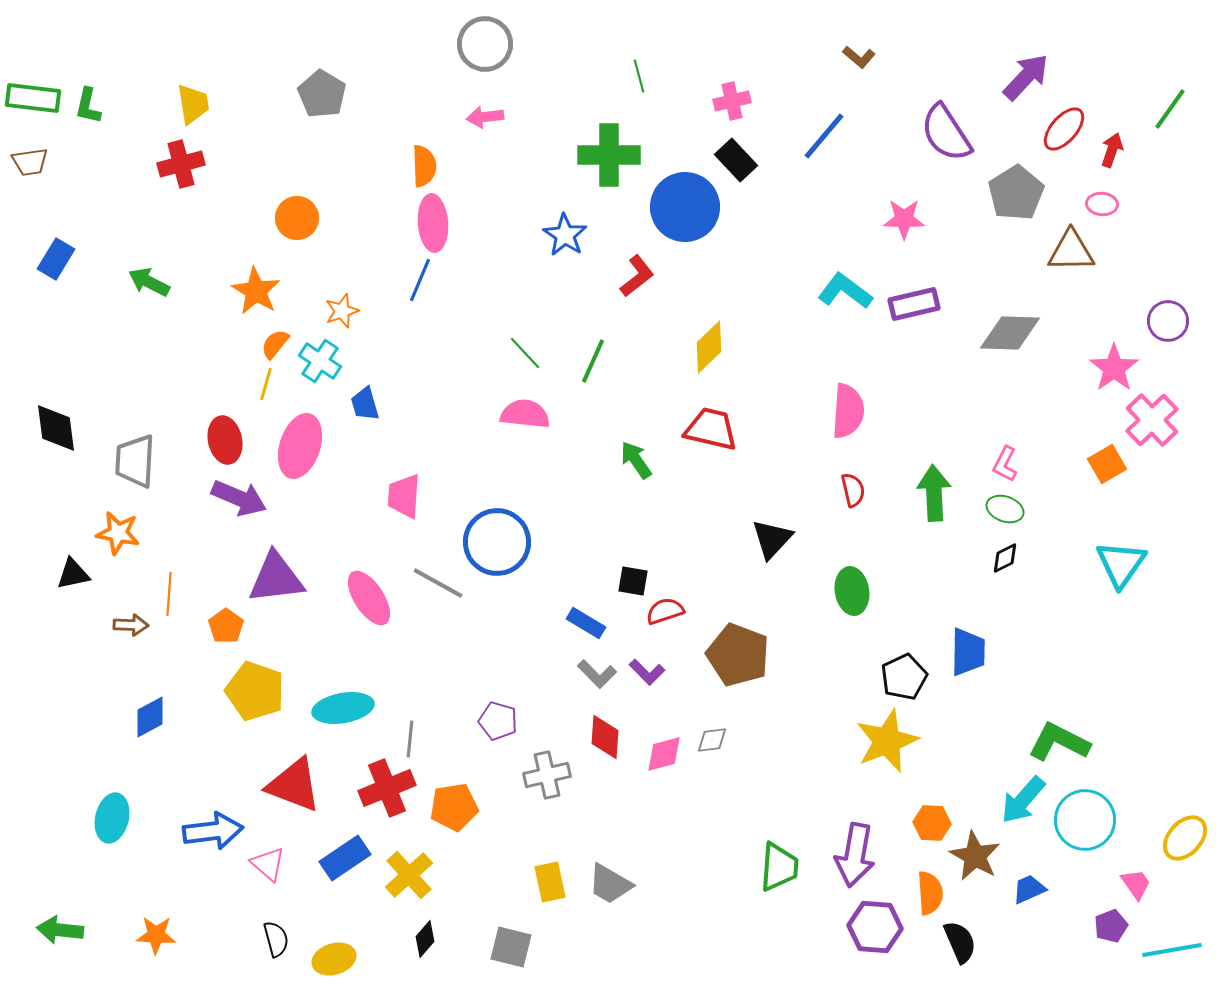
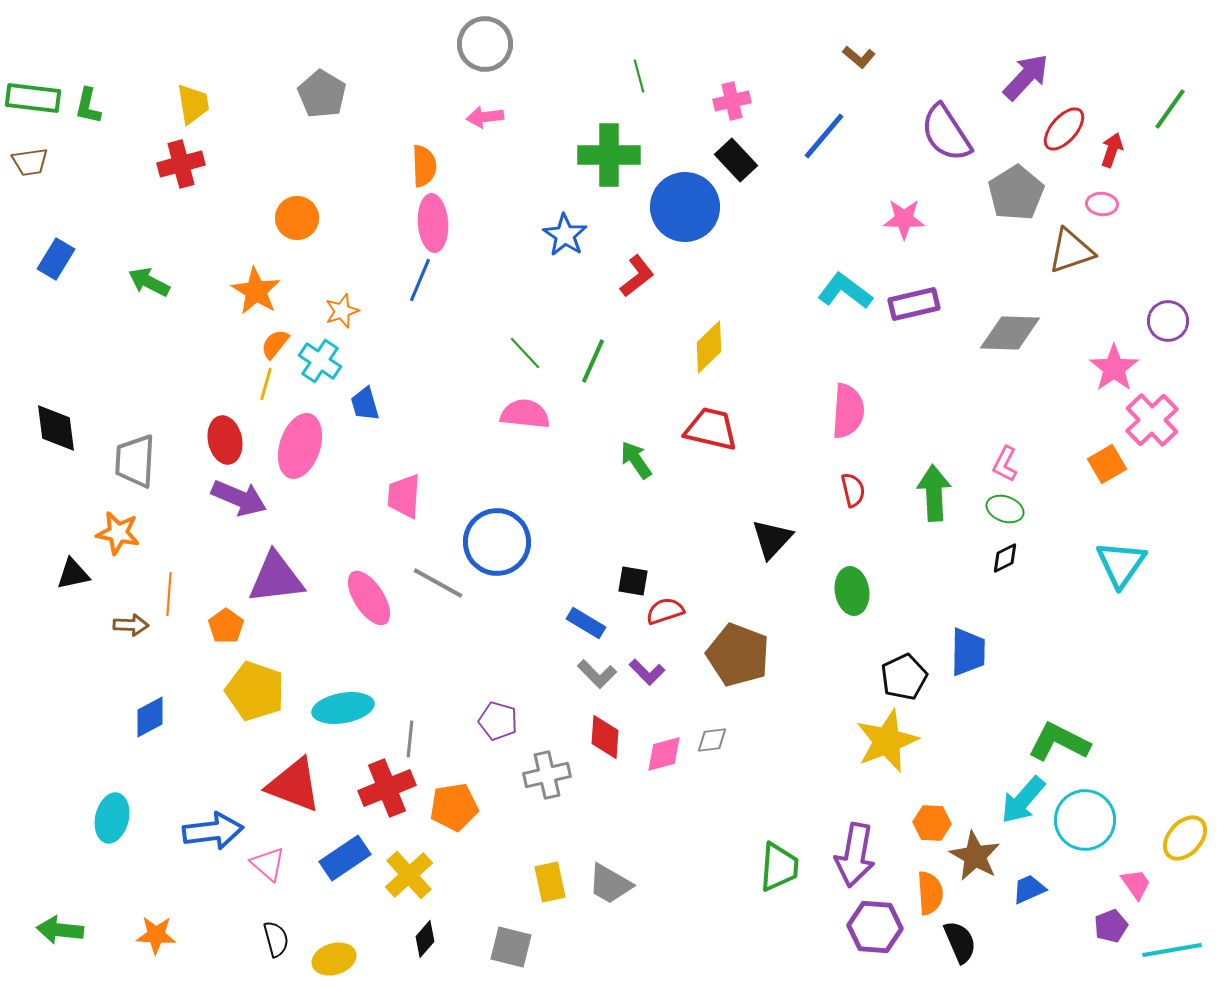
brown triangle at (1071, 251): rotated 18 degrees counterclockwise
